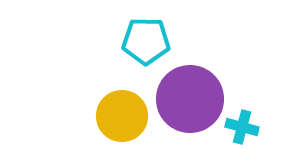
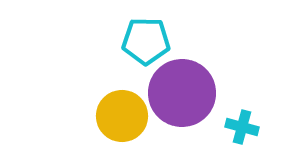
purple circle: moved 8 px left, 6 px up
